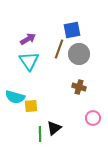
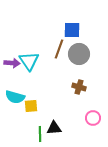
blue square: rotated 12 degrees clockwise
purple arrow: moved 16 px left, 24 px down; rotated 35 degrees clockwise
black triangle: rotated 35 degrees clockwise
